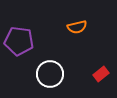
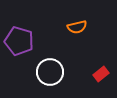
purple pentagon: rotated 8 degrees clockwise
white circle: moved 2 px up
